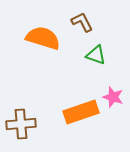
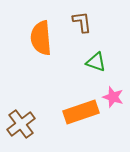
brown L-shape: rotated 20 degrees clockwise
orange semicircle: moved 2 px left; rotated 112 degrees counterclockwise
green triangle: moved 7 px down
brown cross: rotated 32 degrees counterclockwise
